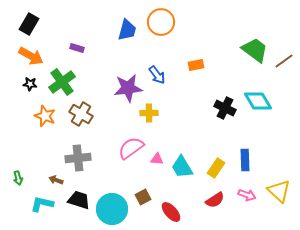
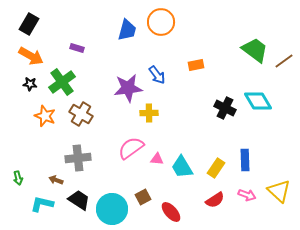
black trapezoid: rotated 15 degrees clockwise
